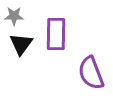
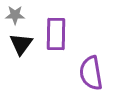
gray star: moved 1 px right, 1 px up
purple semicircle: rotated 12 degrees clockwise
